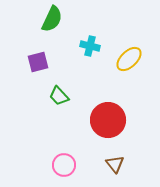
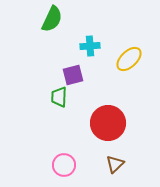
cyan cross: rotated 18 degrees counterclockwise
purple square: moved 35 px right, 13 px down
green trapezoid: moved 1 px down; rotated 45 degrees clockwise
red circle: moved 3 px down
brown triangle: rotated 24 degrees clockwise
